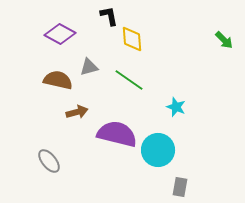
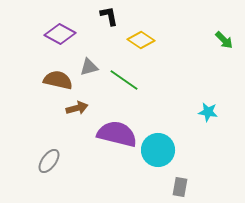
yellow diamond: moved 9 px right, 1 px down; rotated 52 degrees counterclockwise
green line: moved 5 px left
cyan star: moved 32 px right, 5 px down; rotated 12 degrees counterclockwise
brown arrow: moved 4 px up
gray ellipse: rotated 75 degrees clockwise
